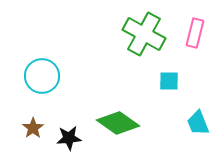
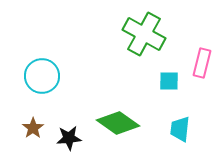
pink rectangle: moved 7 px right, 30 px down
cyan trapezoid: moved 18 px left, 6 px down; rotated 28 degrees clockwise
